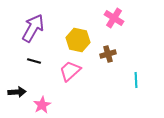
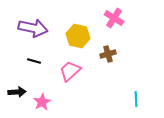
purple arrow: rotated 72 degrees clockwise
yellow hexagon: moved 4 px up
cyan line: moved 19 px down
pink star: moved 3 px up
